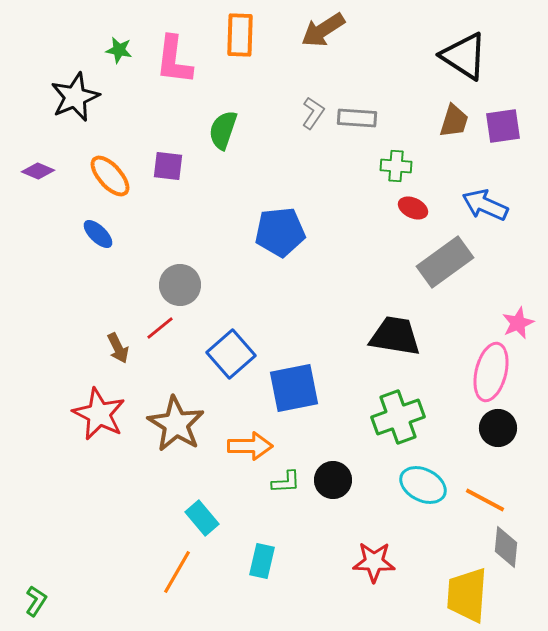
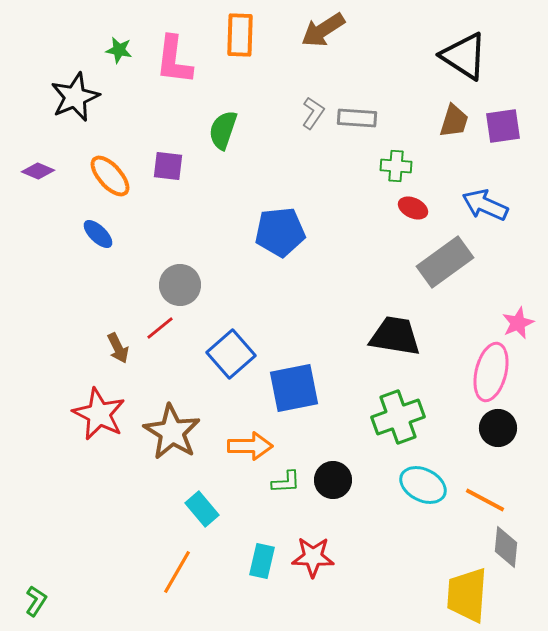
brown star at (176, 424): moved 4 px left, 8 px down
cyan rectangle at (202, 518): moved 9 px up
red star at (374, 562): moved 61 px left, 5 px up
